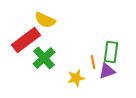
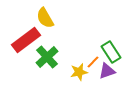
yellow semicircle: moved 2 px up; rotated 35 degrees clockwise
green rectangle: rotated 40 degrees counterclockwise
green cross: moved 3 px right, 1 px up
orange line: rotated 56 degrees clockwise
yellow star: moved 3 px right, 6 px up
